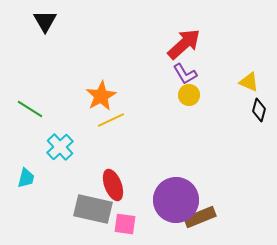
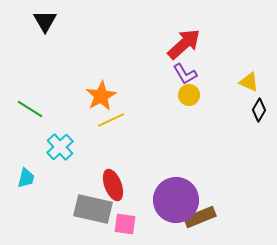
black diamond: rotated 15 degrees clockwise
